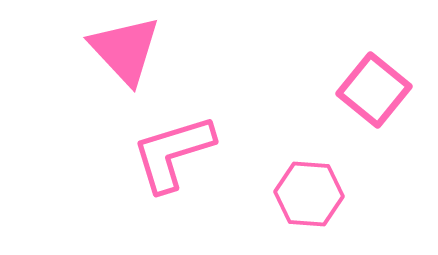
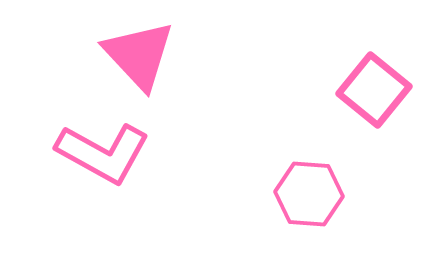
pink triangle: moved 14 px right, 5 px down
pink L-shape: moved 70 px left; rotated 134 degrees counterclockwise
